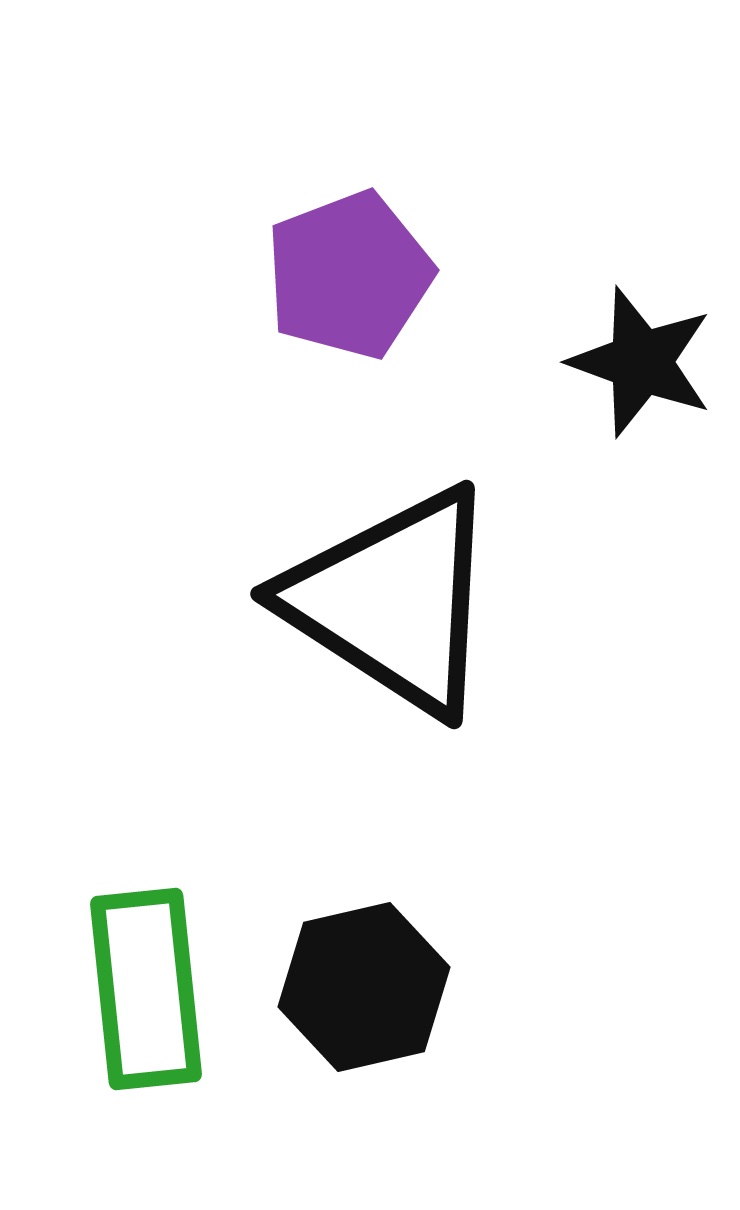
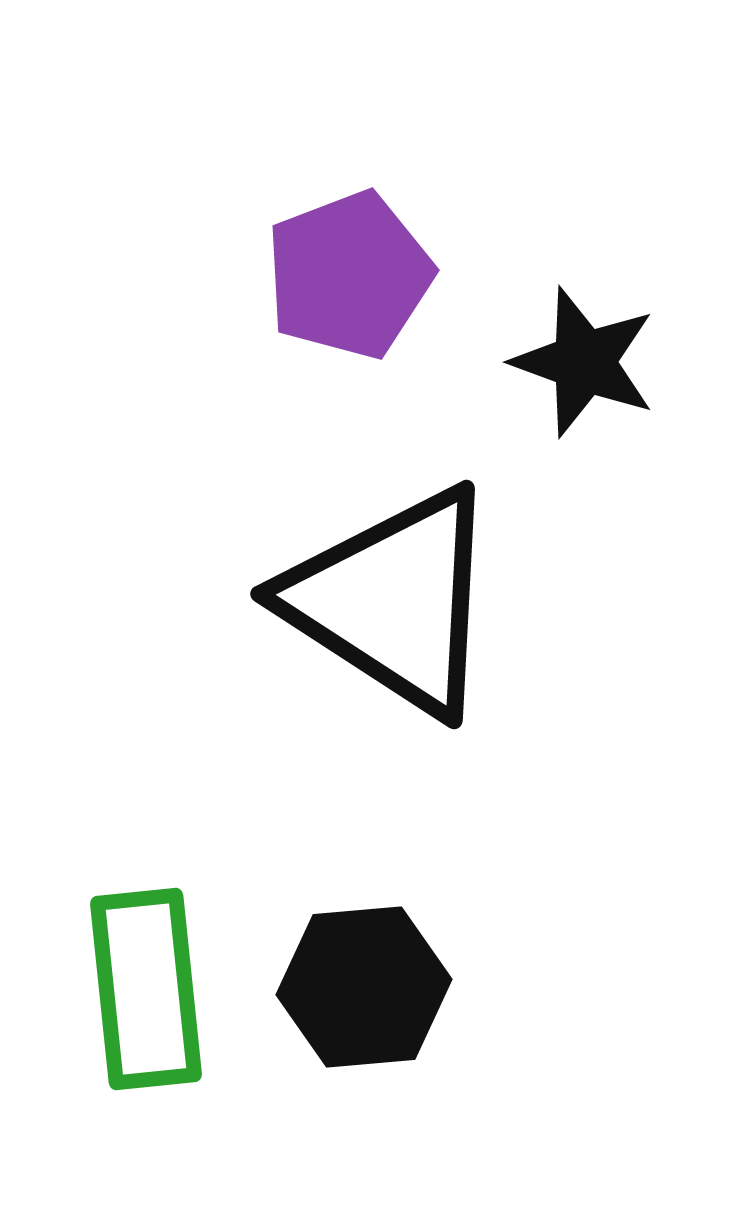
black star: moved 57 px left
black hexagon: rotated 8 degrees clockwise
